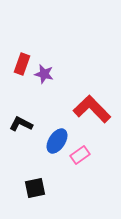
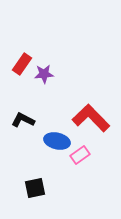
red rectangle: rotated 15 degrees clockwise
purple star: rotated 18 degrees counterclockwise
red L-shape: moved 1 px left, 9 px down
black L-shape: moved 2 px right, 4 px up
blue ellipse: rotated 70 degrees clockwise
